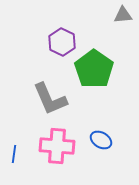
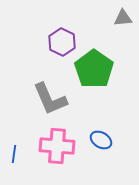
gray triangle: moved 3 px down
